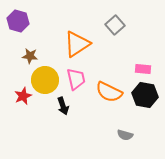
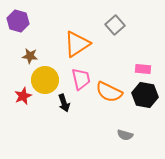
pink trapezoid: moved 5 px right
black arrow: moved 1 px right, 3 px up
